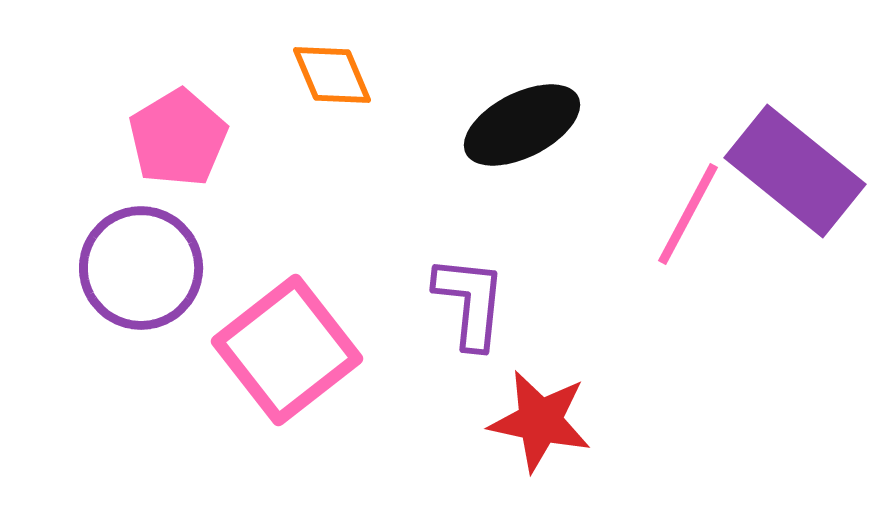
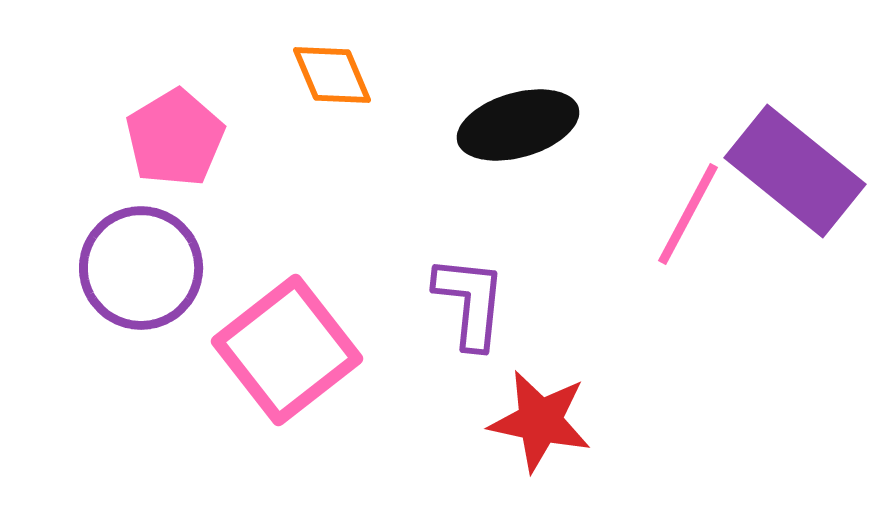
black ellipse: moved 4 px left; rotated 11 degrees clockwise
pink pentagon: moved 3 px left
